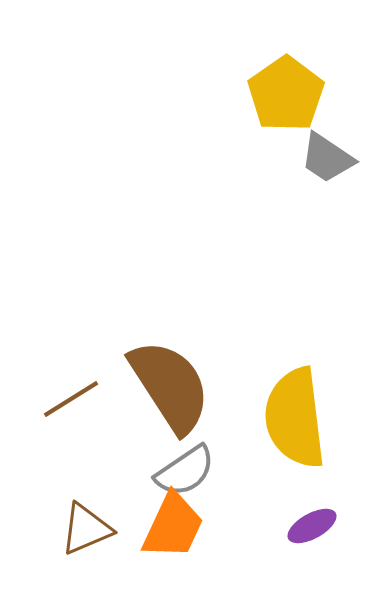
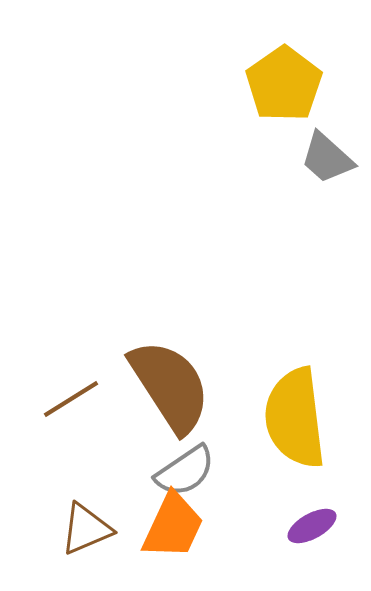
yellow pentagon: moved 2 px left, 10 px up
gray trapezoid: rotated 8 degrees clockwise
